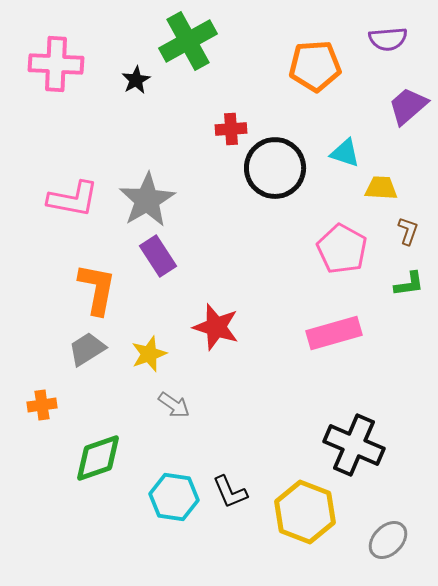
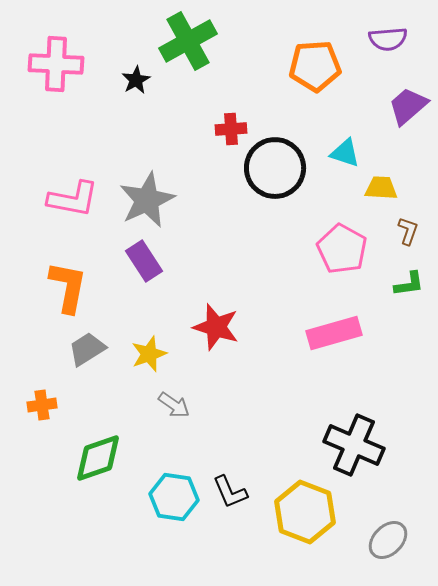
gray star: rotated 6 degrees clockwise
purple rectangle: moved 14 px left, 5 px down
orange L-shape: moved 29 px left, 2 px up
